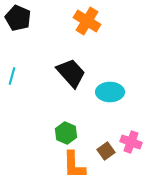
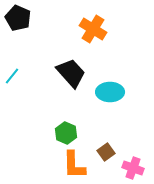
orange cross: moved 6 px right, 8 px down
cyan line: rotated 24 degrees clockwise
pink cross: moved 2 px right, 26 px down
brown square: moved 1 px down
